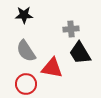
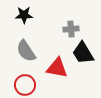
black trapezoid: moved 3 px right
red triangle: moved 5 px right
red circle: moved 1 px left, 1 px down
